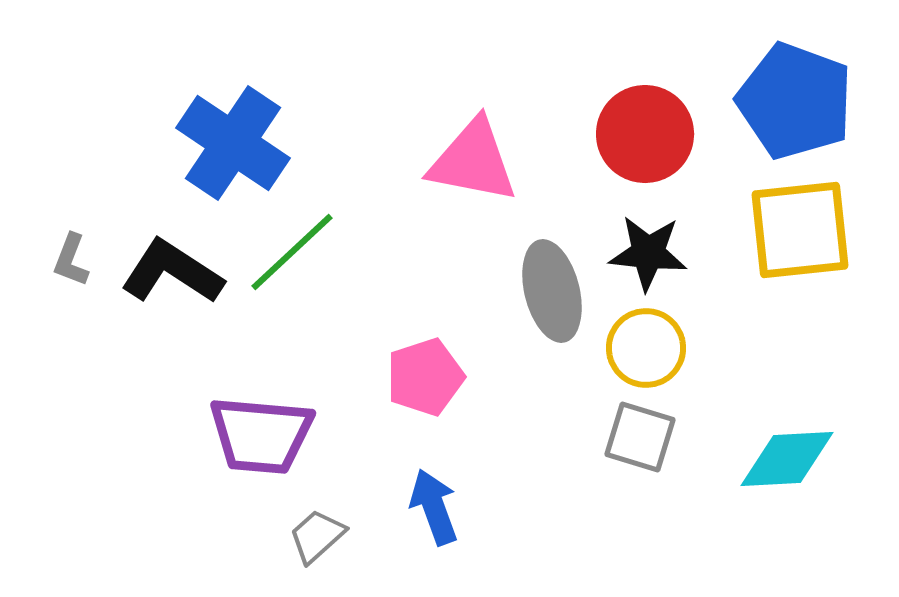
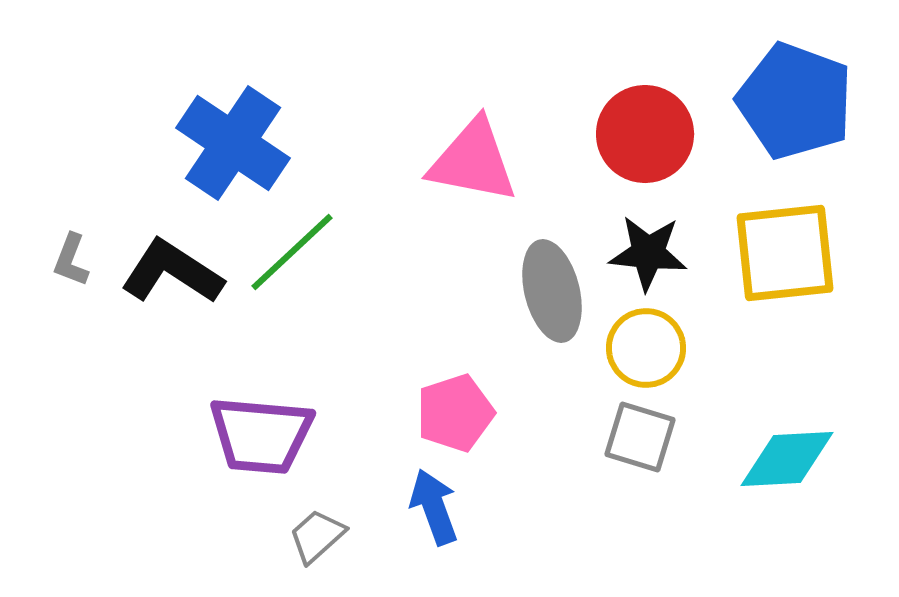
yellow square: moved 15 px left, 23 px down
pink pentagon: moved 30 px right, 36 px down
